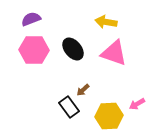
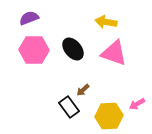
purple semicircle: moved 2 px left, 1 px up
